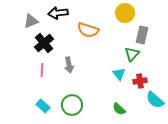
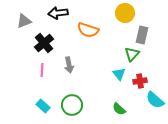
gray triangle: moved 7 px left
